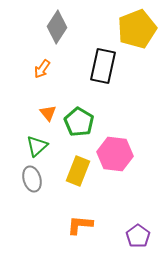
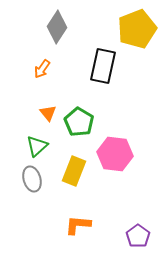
yellow rectangle: moved 4 px left
orange L-shape: moved 2 px left
